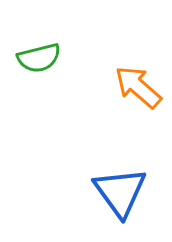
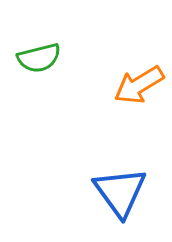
orange arrow: moved 1 px right, 2 px up; rotated 72 degrees counterclockwise
